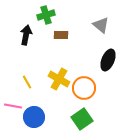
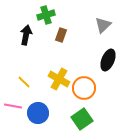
gray triangle: moved 2 px right; rotated 36 degrees clockwise
brown rectangle: rotated 72 degrees counterclockwise
yellow line: moved 3 px left; rotated 16 degrees counterclockwise
blue circle: moved 4 px right, 4 px up
